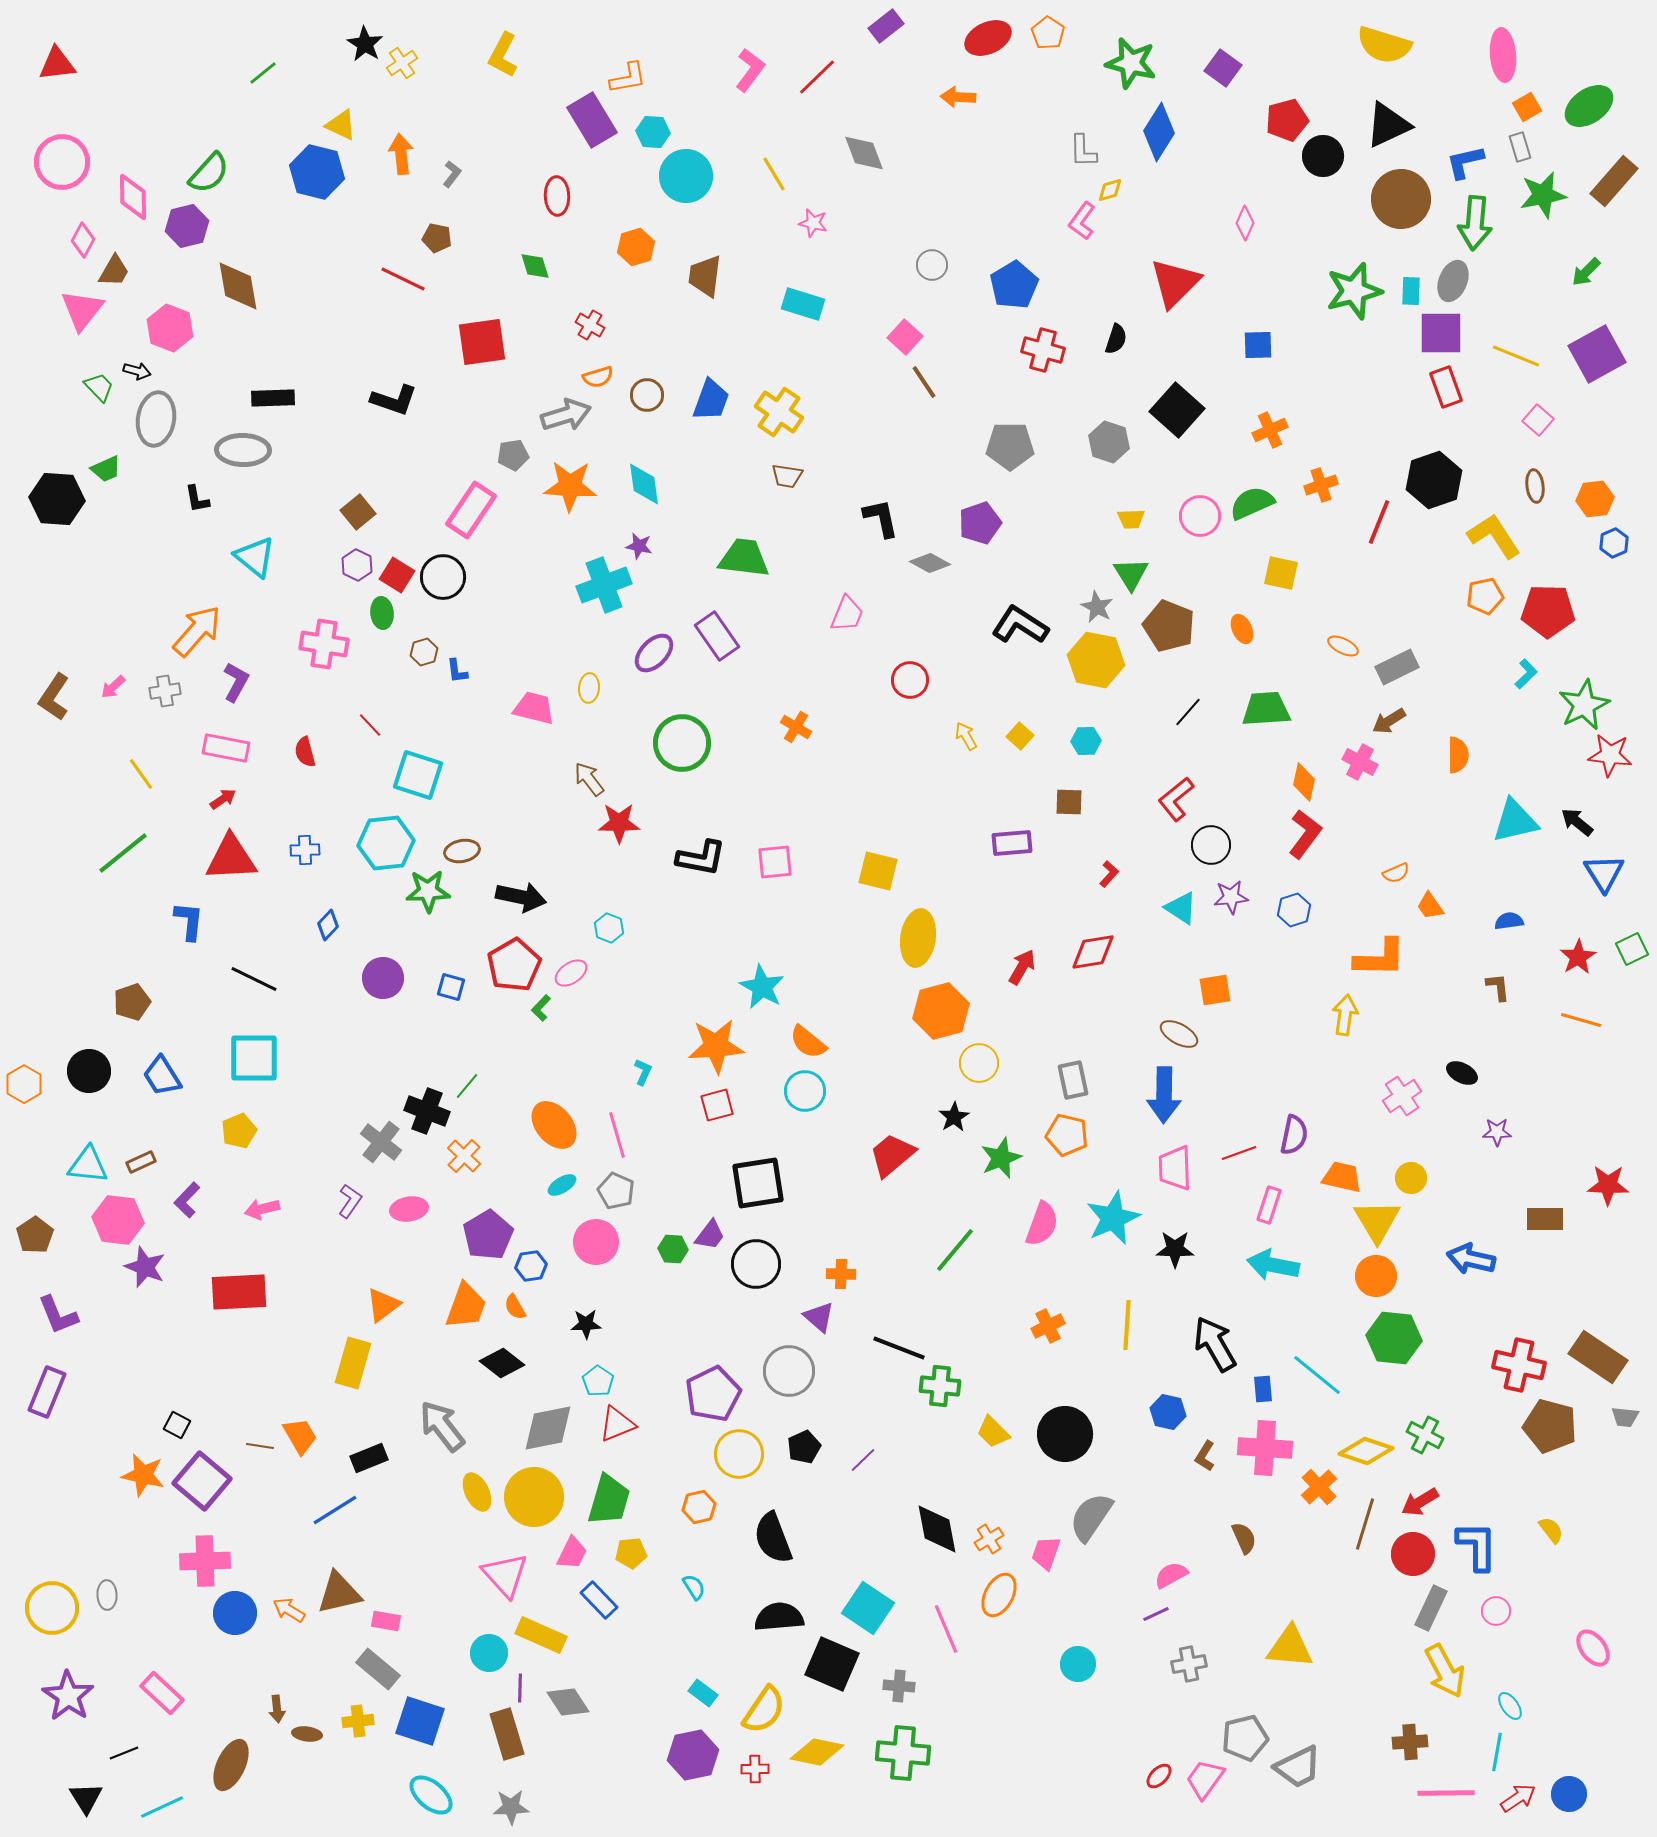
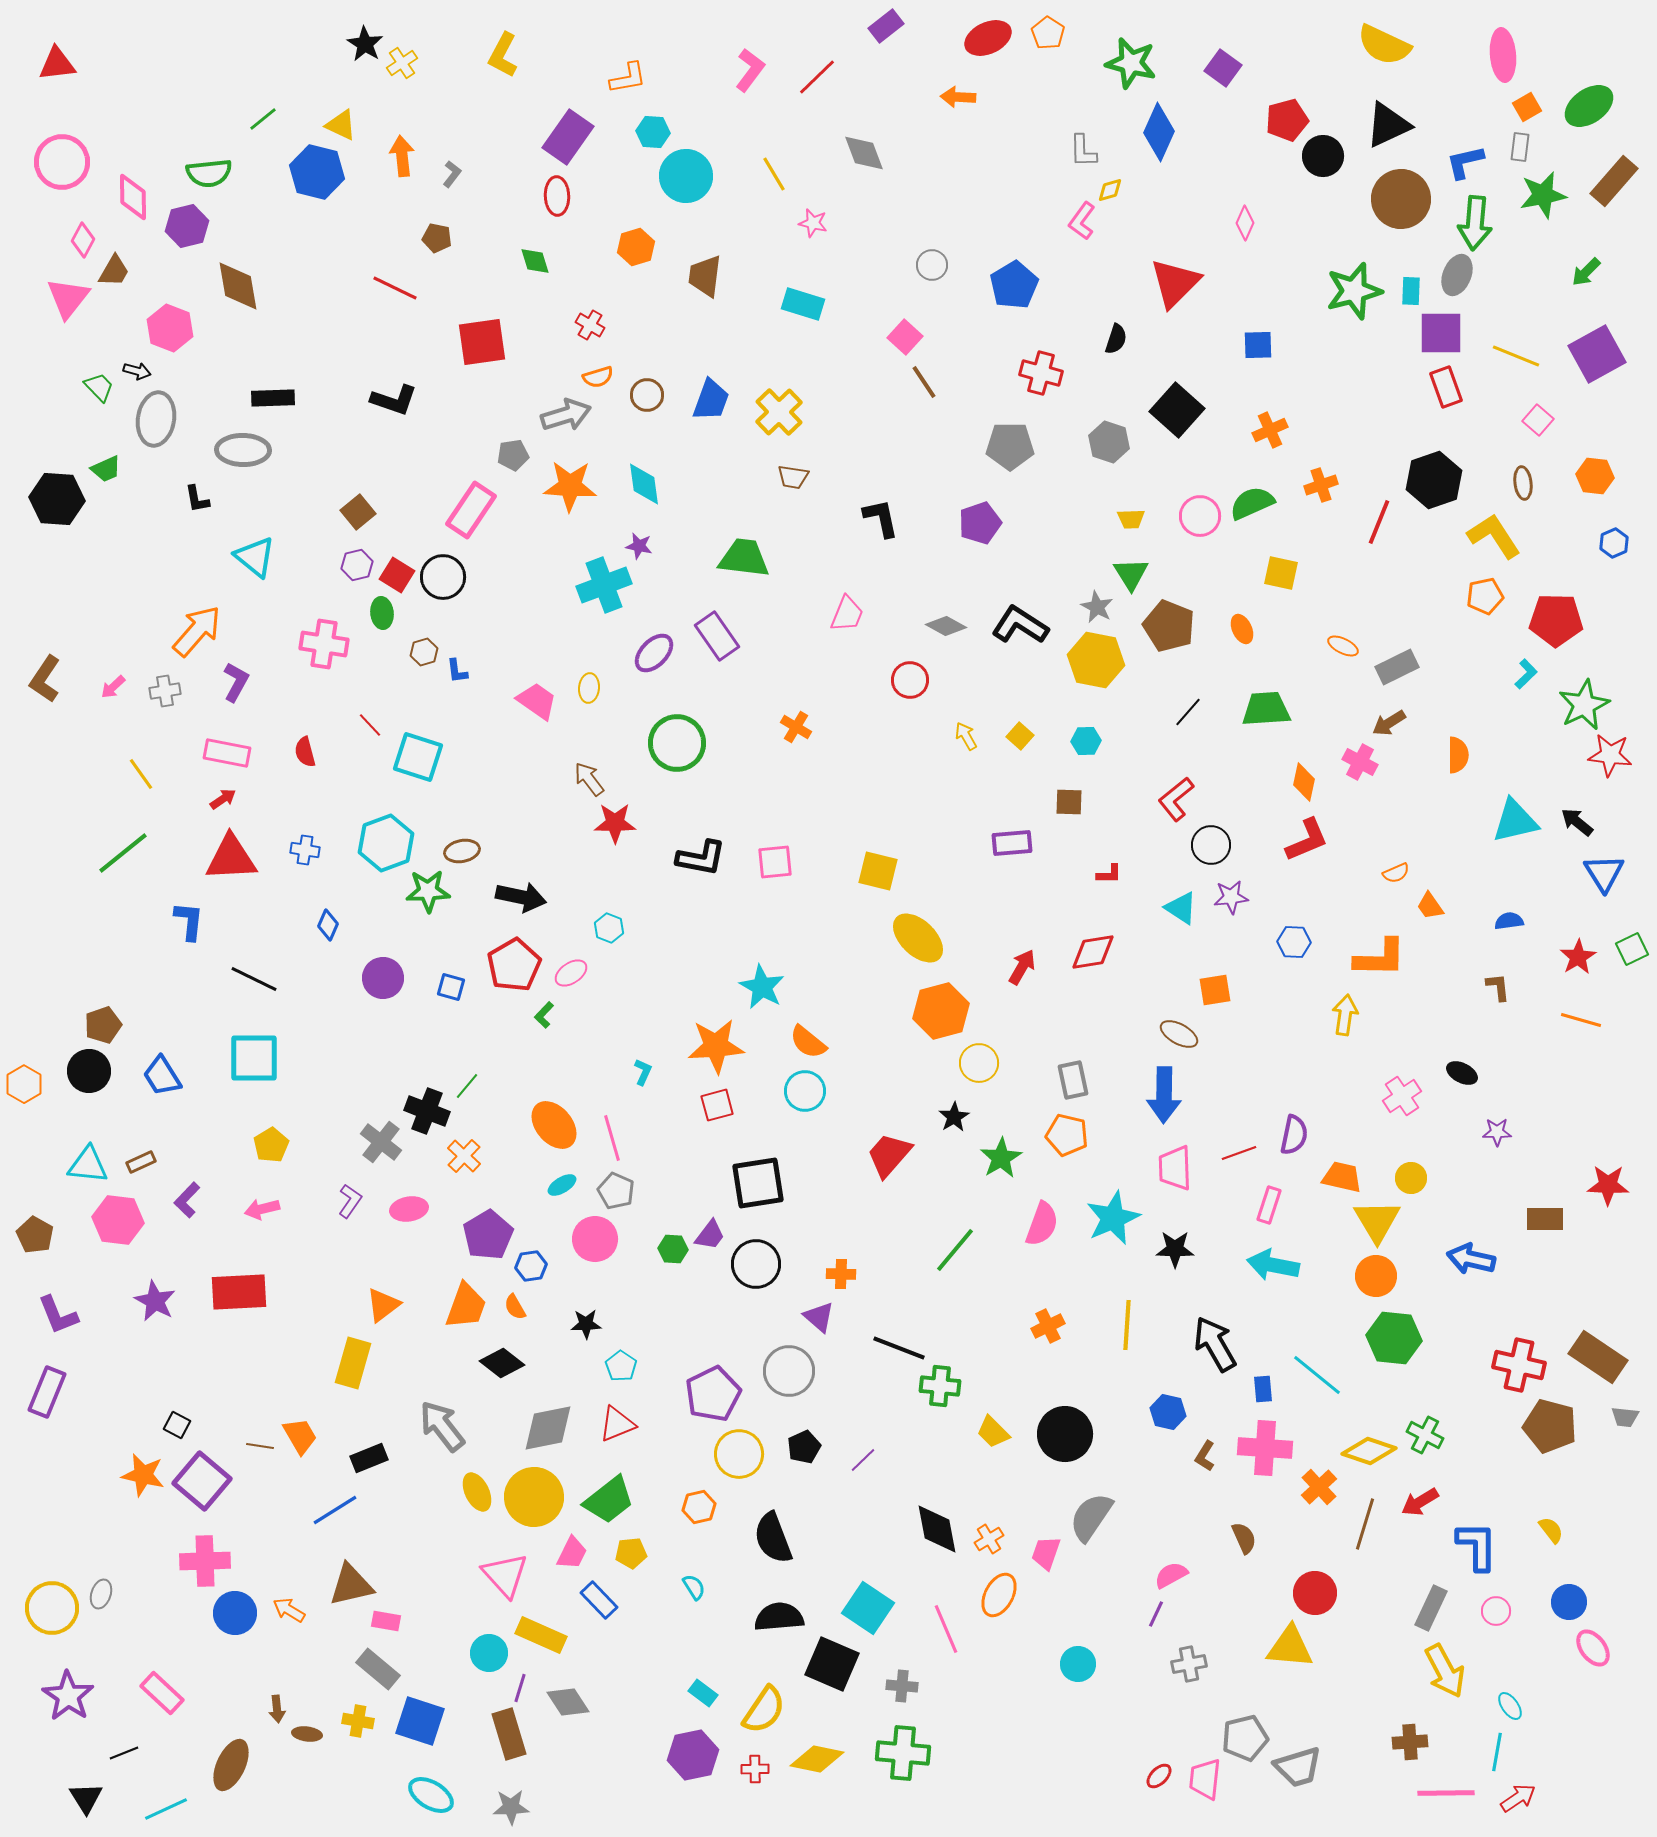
yellow semicircle at (1384, 45): rotated 8 degrees clockwise
green line at (263, 73): moved 46 px down
purple rectangle at (592, 120): moved 24 px left, 17 px down; rotated 66 degrees clockwise
blue diamond at (1159, 132): rotated 8 degrees counterclockwise
gray rectangle at (1520, 147): rotated 24 degrees clockwise
orange arrow at (401, 154): moved 1 px right, 2 px down
green semicircle at (209, 173): rotated 42 degrees clockwise
green diamond at (535, 266): moved 5 px up
red line at (403, 279): moved 8 px left, 9 px down
gray ellipse at (1453, 281): moved 4 px right, 6 px up
pink triangle at (82, 310): moved 14 px left, 12 px up
red cross at (1043, 350): moved 2 px left, 23 px down
yellow cross at (779, 412): rotated 12 degrees clockwise
brown trapezoid at (787, 476): moved 6 px right, 1 px down
brown ellipse at (1535, 486): moved 12 px left, 3 px up
orange hexagon at (1595, 499): moved 23 px up; rotated 12 degrees clockwise
gray diamond at (930, 563): moved 16 px right, 63 px down
purple hexagon at (357, 565): rotated 20 degrees clockwise
red pentagon at (1548, 611): moved 8 px right, 9 px down
brown L-shape at (54, 697): moved 9 px left, 18 px up
pink trapezoid at (534, 708): moved 3 px right, 7 px up; rotated 21 degrees clockwise
brown arrow at (1389, 721): moved 2 px down
green circle at (682, 743): moved 5 px left
pink rectangle at (226, 748): moved 1 px right, 5 px down
cyan square at (418, 775): moved 18 px up
red star at (619, 823): moved 4 px left
red L-shape at (1305, 834): moved 2 px right, 6 px down; rotated 30 degrees clockwise
cyan hexagon at (386, 843): rotated 14 degrees counterclockwise
blue cross at (305, 850): rotated 12 degrees clockwise
red L-shape at (1109, 874): rotated 48 degrees clockwise
blue hexagon at (1294, 910): moved 32 px down; rotated 20 degrees clockwise
blue diamond at (328, 925): rotated 20 degrees counterclockwise
yellow ellipse at (918, 938): rotated 54 degrees counterclockwise
brown pentagon at (132, 1002): moved 29 px left, 23 px down
green L-shape at (541, 1008): moved 3 px right, 7 px down
yellow pentagon at (239, 1131): moved 32 px right, 14 px down; rotated 8 degrees counterclockwise
pink line at (617, 1135): moved 5 px left, 3 px down
red trapezoid at (892, 1155): moved 3 px left; rotated 9 degrees counterclockwise
green star at (1001, 1158): rotated 9 degrees counterclockwise
brown pentagon at (35, 1235): rotated 9 degrees counterclockwise
pink circle at (596, 1242): moved 1 px left, 3 px up
purple star at (145, 1267): moved 10 px right, 34 px down; rotated 6 degrees clockwise
cyan pentagon at (598, 1381): moved 23 px right, 15 px up
yellow diamond at (1366, 1451): moved 3 px right
green trapezoid at (609, 1500): rotated 36 degrees clockwise
red circle at (1413, 1554): moved 98 px left, 39 px down
brown triangle at (339, 1593): moved 12 px right, 8 px up
gray ellipse at (107, 1595): moved 6 px left, 1 px up; rotated 20 degrees clockwise
purple line at (1156, 1614): rotated 40 degrees counterclockwise
gray cross at (899, 1686): moved 3 px right
purple line at (520, 1688): rotated 16 degrees clockwise
yellow cross at (358, 1721): rotated 16 degrees clockwise
brown rectangle at (507, 1734): moved 2 px right
yellow diamond at (817, 1752): moved 7 px down
gray trapezoid at (1298, 1767): rotated 9 degrees clockwise
pink trapezoid at (1205, 1779): rotated 30 degrees counterclockwise
blue circle at (1569, 1794): moved 192 px up
cyan ellipse at (431, 1795): rotated 9 degrees counterclockwise
cyan line at (162, 1807): moved 4 px right, 2 px down
